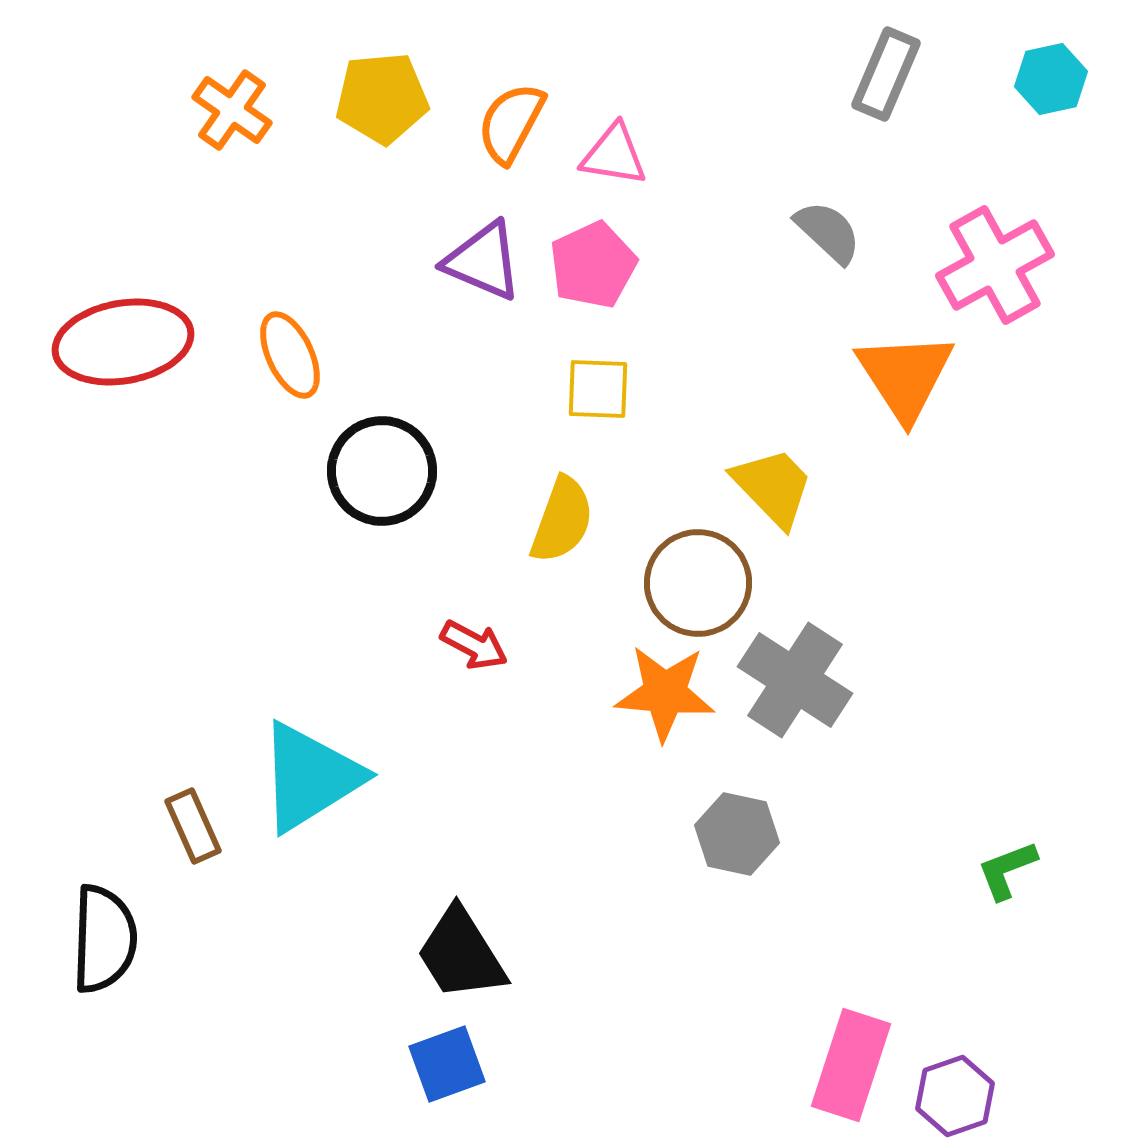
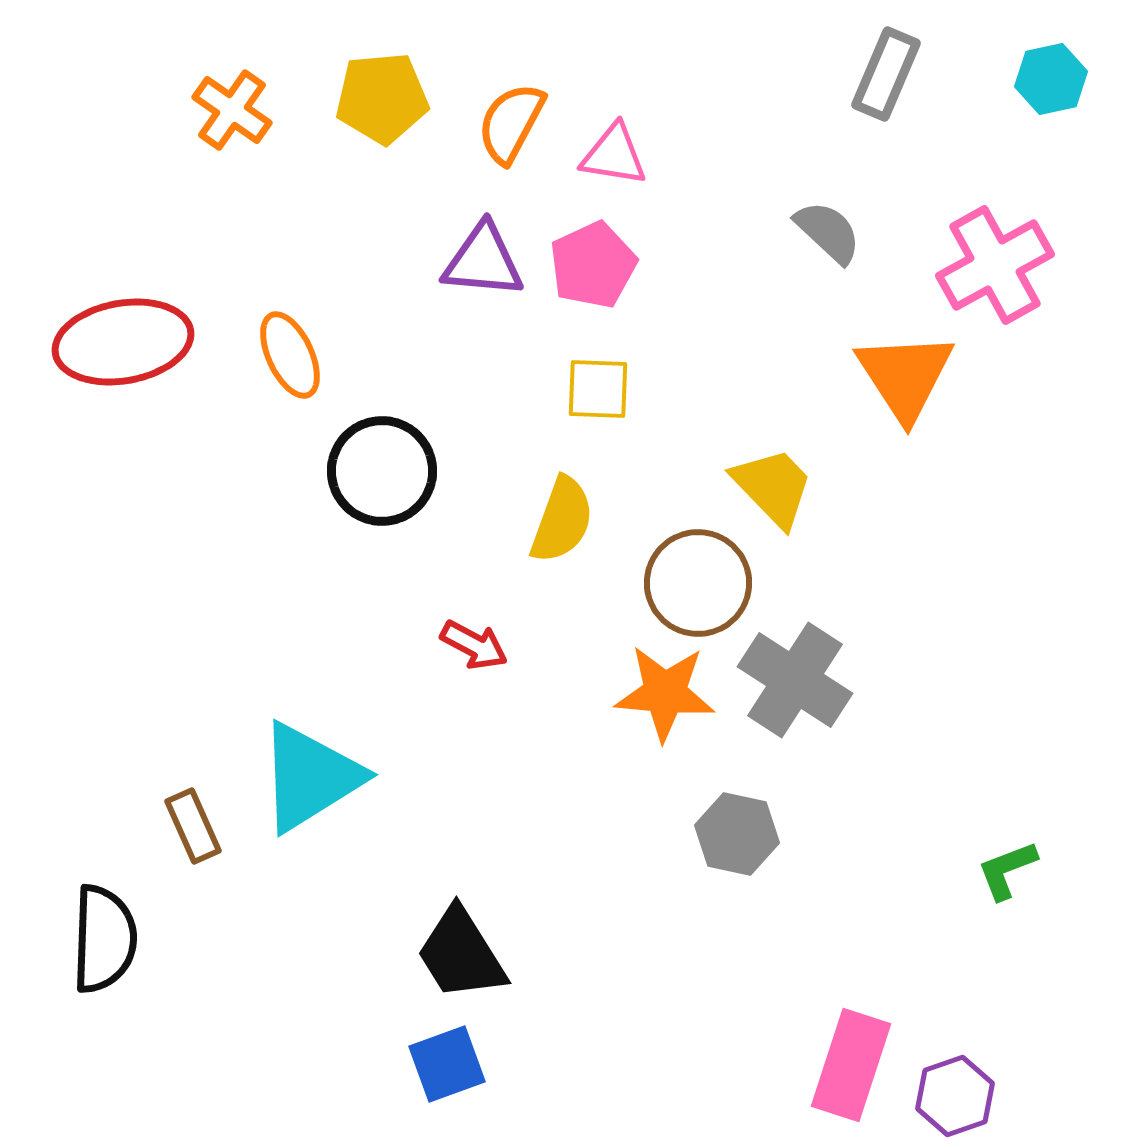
purple triangle: rotated 18 degrees counterclockwise
